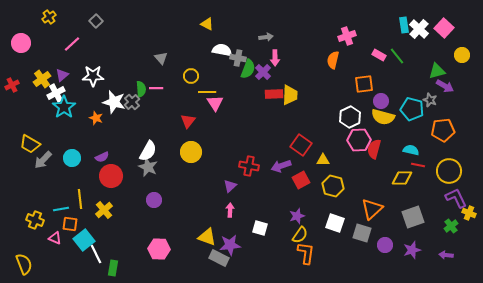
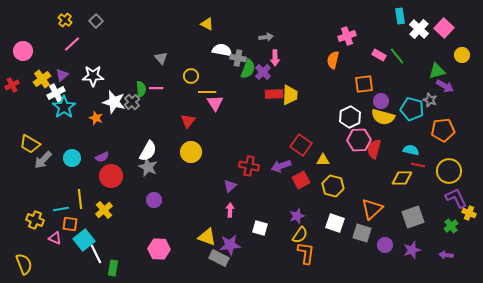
yellow cross at (49, 17): moved 16 px right, 3 px down; rotated 16 degrees counterclockwise
cyan rectangle at (404, 25): moved 4 px left, 9 px up
pink circle at (21, 43): moved 2 px right, 8 px down
